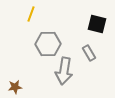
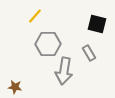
yellow line: moved 4 px right, 2 px down; rotated 21 degrees clockwise
brown star: rotated 16 degrees clockwise
